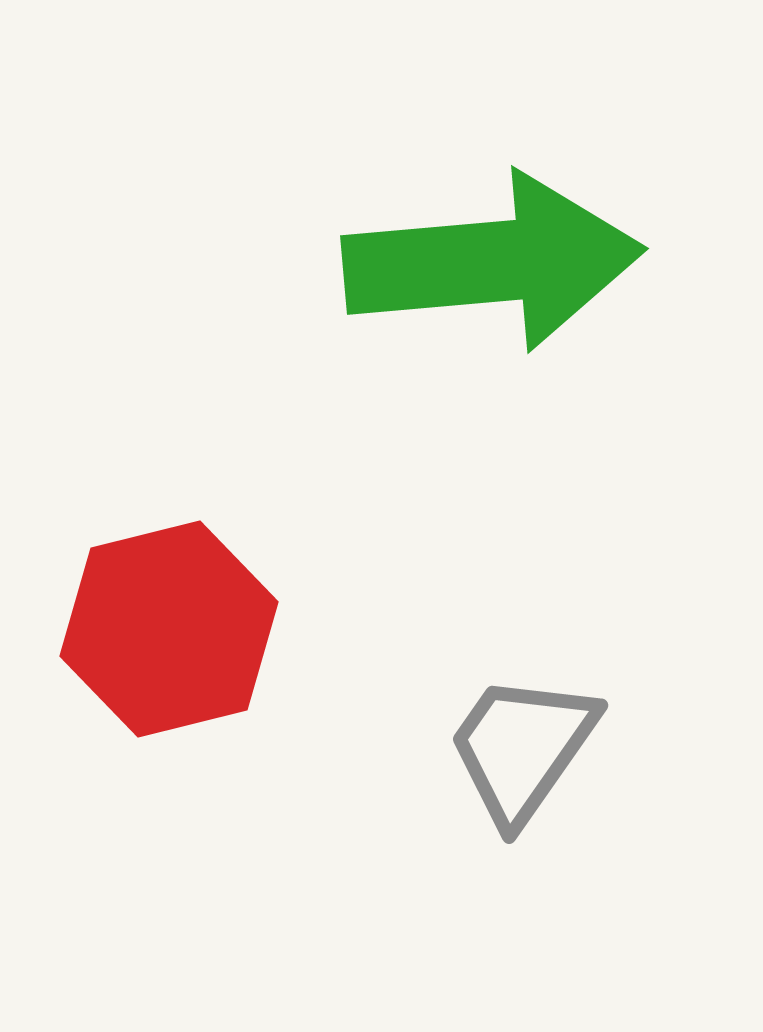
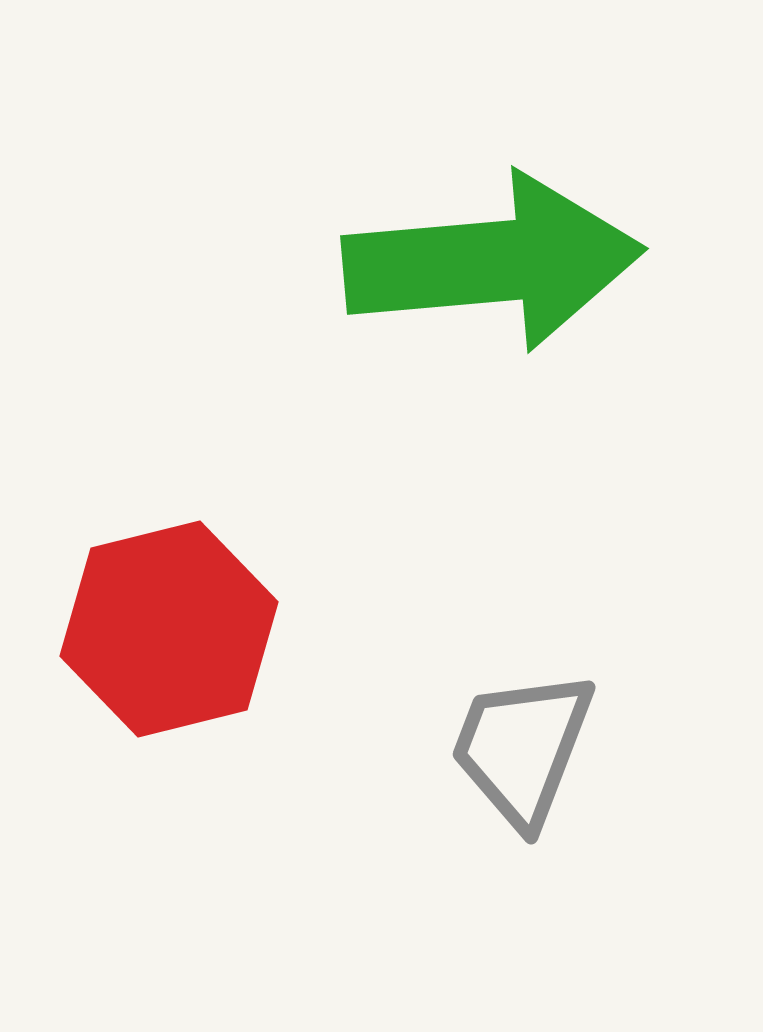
gray trapezoid: rotated 14 degrees counterclockwise
